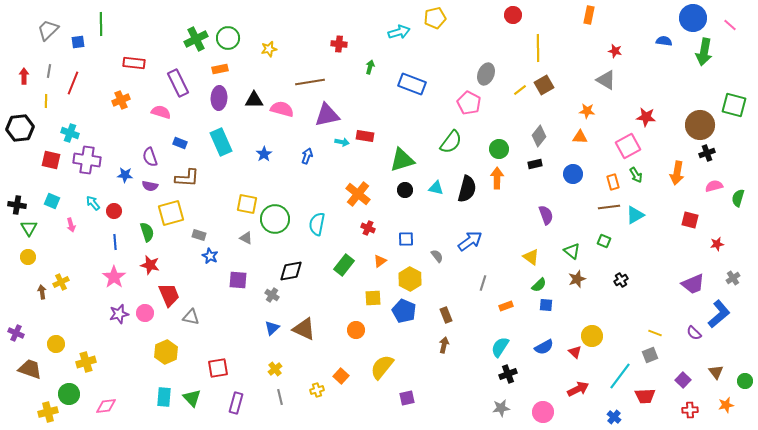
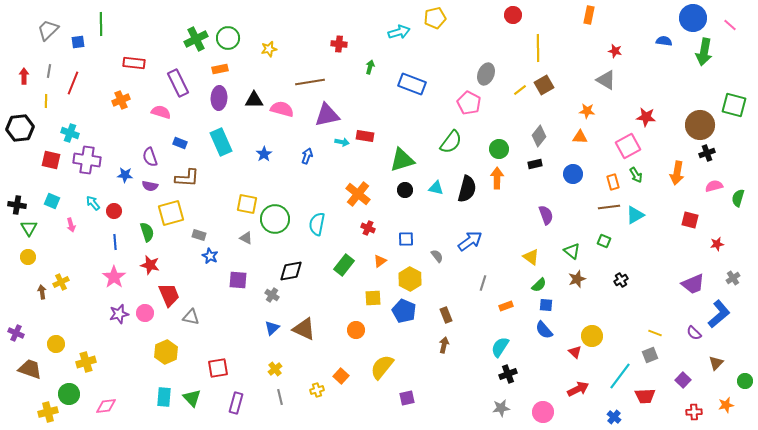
blue semicircle at (544, 347): moved 17 px up; rotated 78 degrees clockwise
brown triangle at (716, 372): moved 9 px up; rotated 21 degrees clockwise
red cross at (690, 410): moved 4 px right, 2 px down
